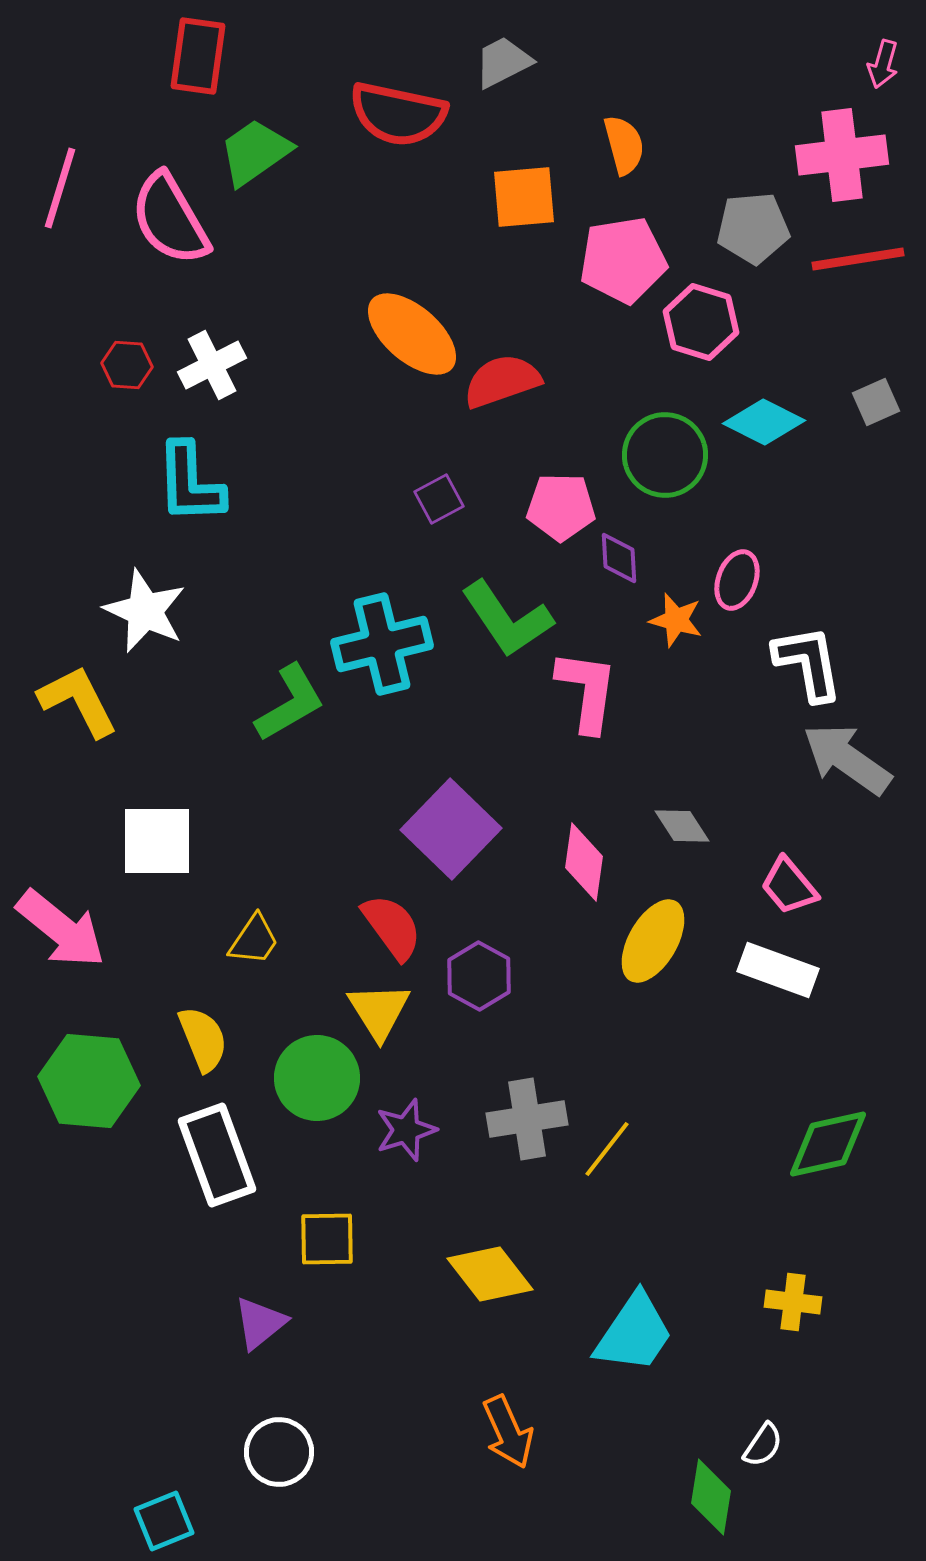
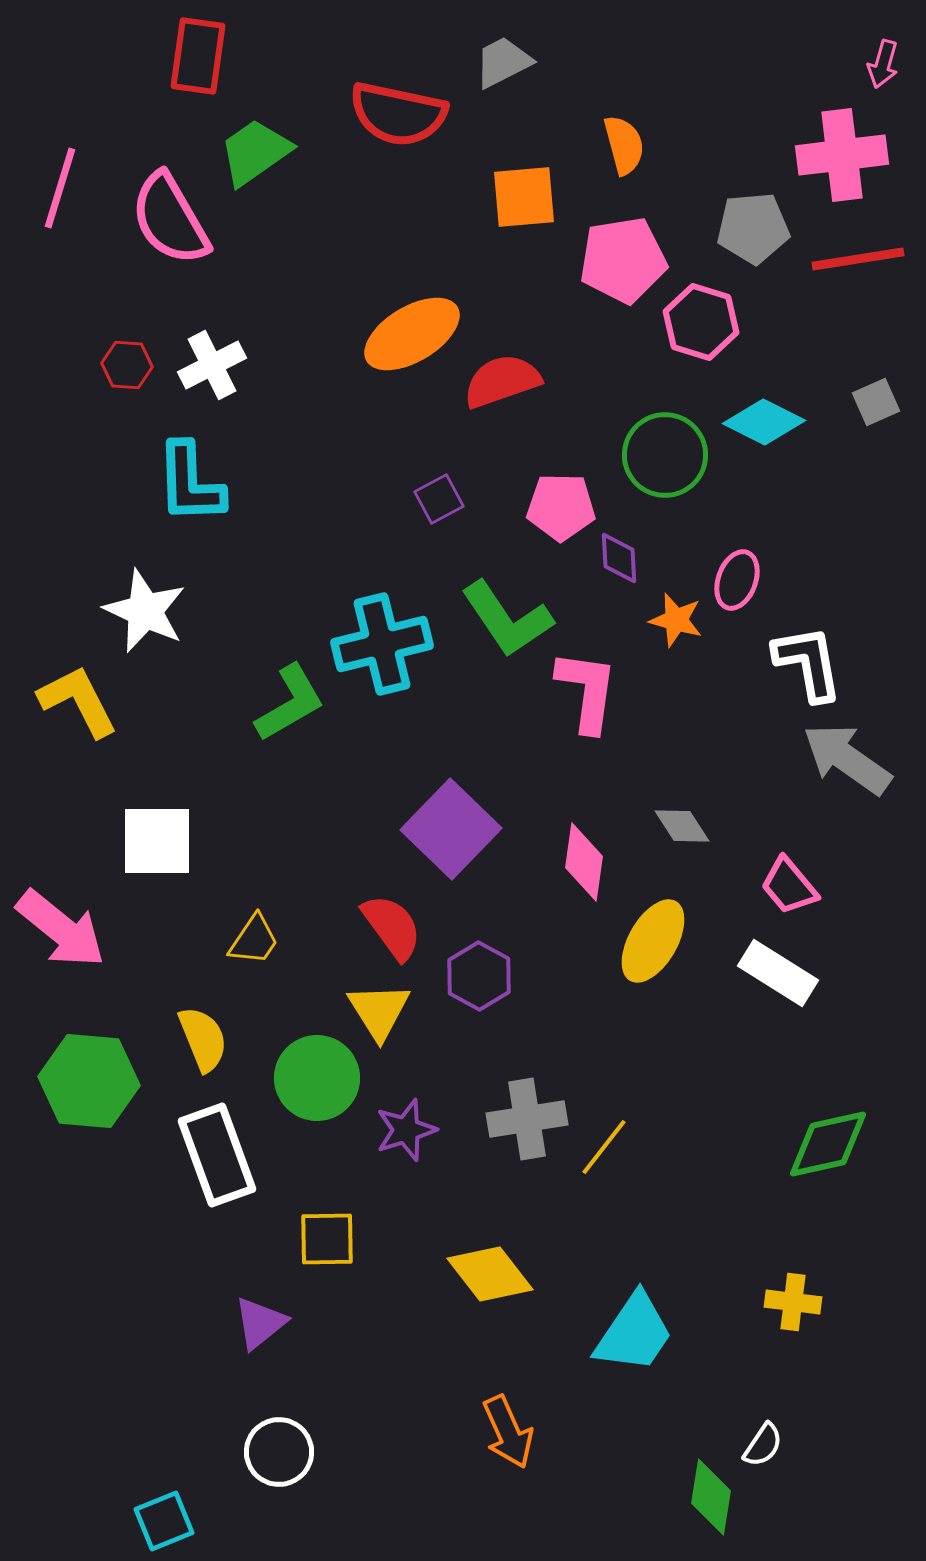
orange ellipse at (412, 334): rotated 72 degrees counterclockwise
white rectangle at (778, 970): moved 3 px down; rotated 12 degrees clockwise
yellow line at (607, 1149): moved 3 px left, 2 px up
